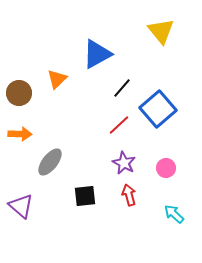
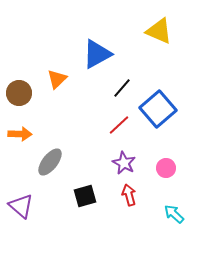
yellow triangle: moved 2 px left; rotated 28 degrees counterclockwise
black square: rotated 10 degrees counterclockwise
